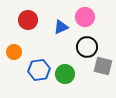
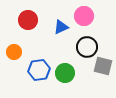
pink circle: moved 1 px left, 1 px up
green circle: moved 1 px up
